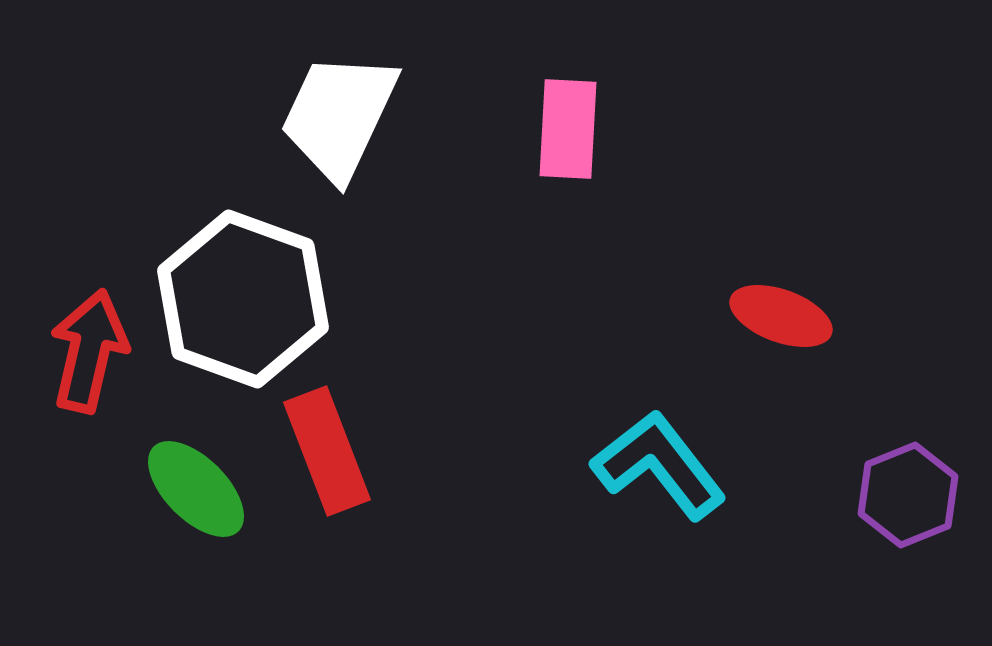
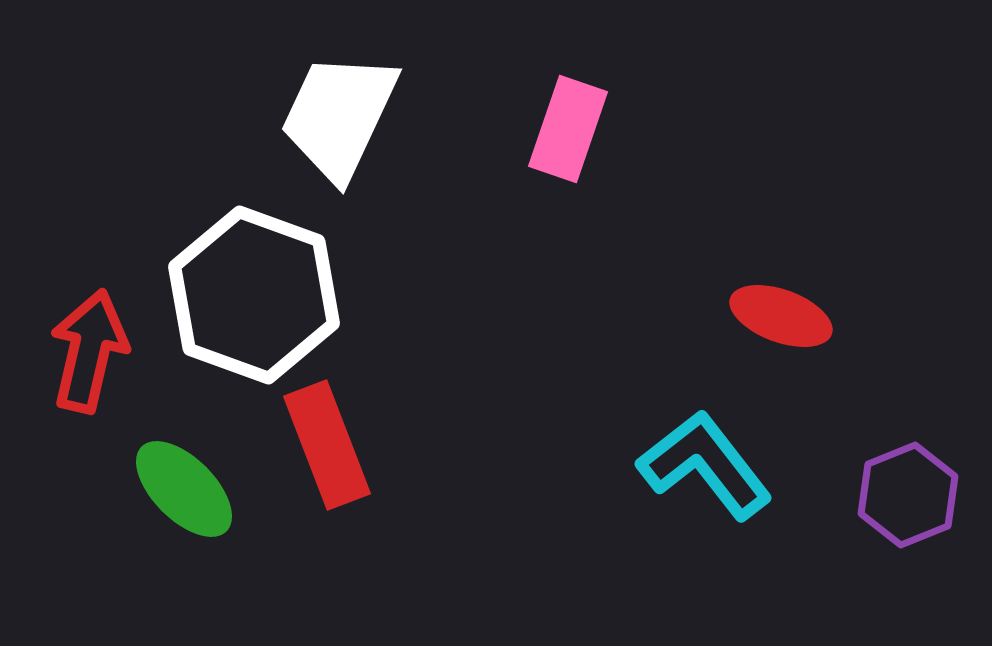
pink rectangle: rotated 16 degrees clockwise
white hexagon: moved 11 px right, 4 px up
red rectangle: moved 6 px up
cyan L-shape: moved 46 px right
green ellipse: moved 12 px left
